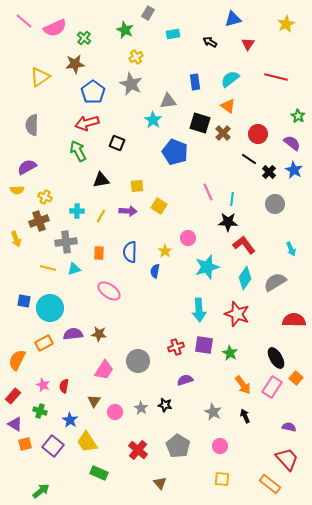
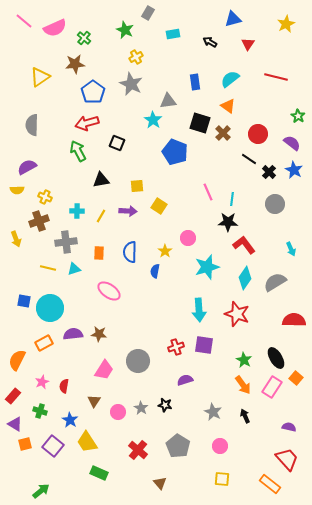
green star at (230, 353): moved 14 px right, 7 px down
pink star at (43, 385): moved 1 px left, 3 px up; rotated 24 degrees clockwise
pink circle at (115, 412): moved 3 px right
